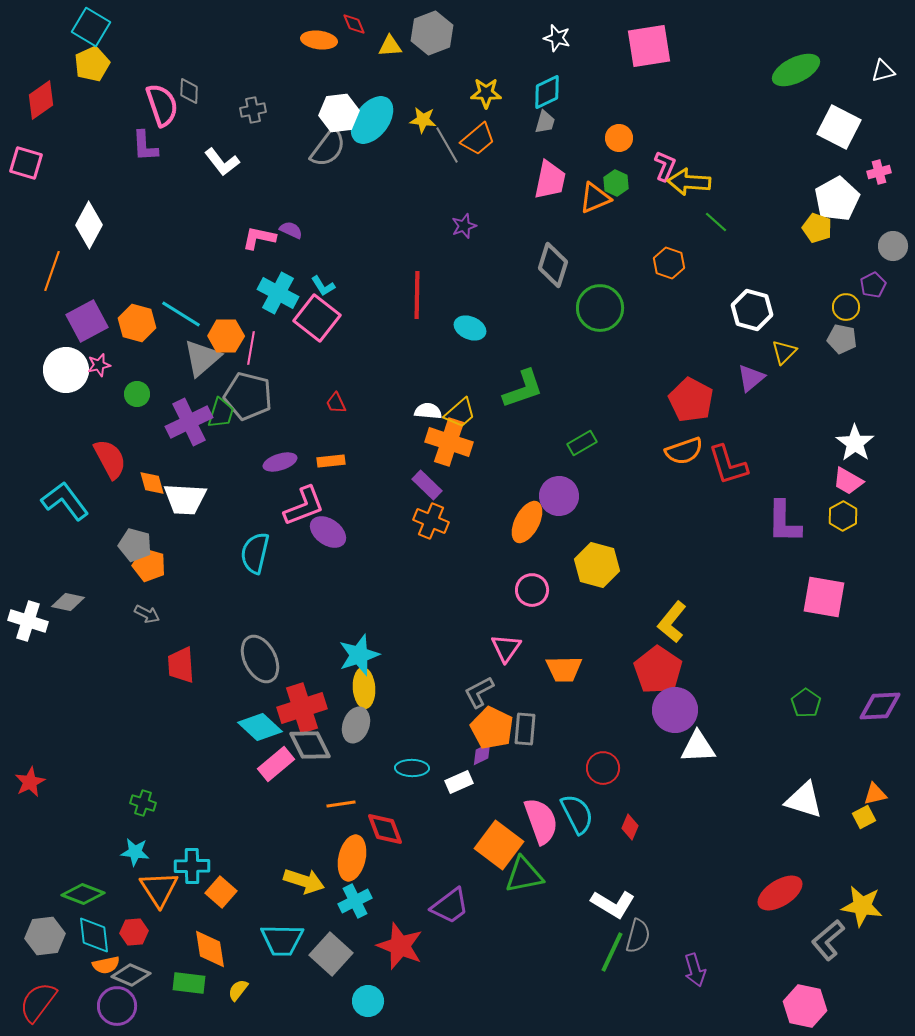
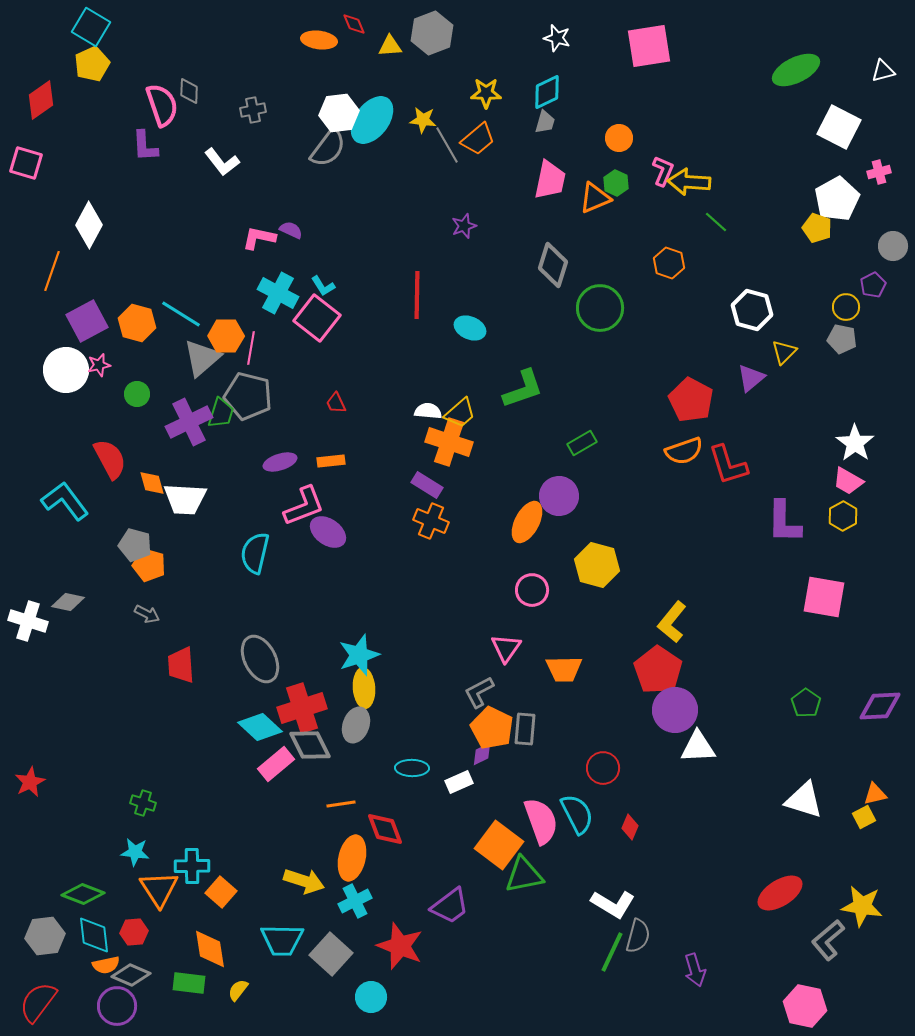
pink L-shape at (665, 166): moved 2 px left, 5 px down
purple rectangle at (427, 485): rotated 12 degrees counterclockwise
cyan circle at (368, 1001): moved 3 px right, 4 px up
